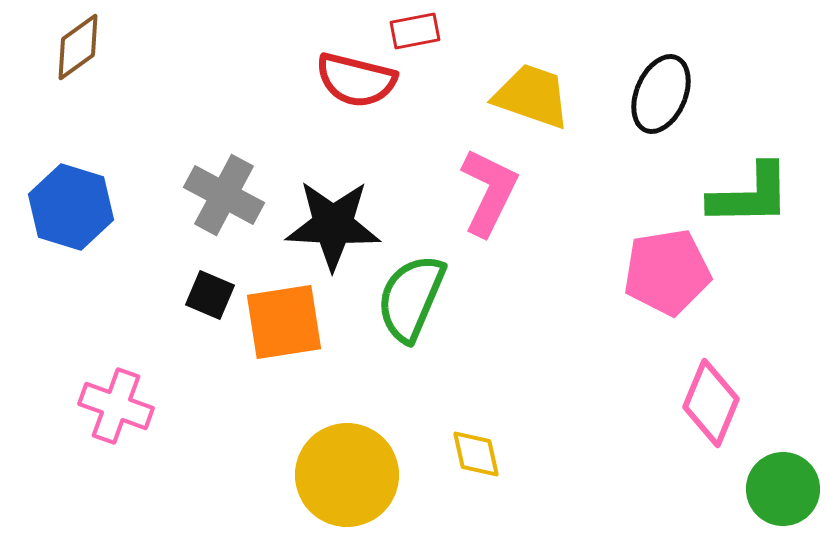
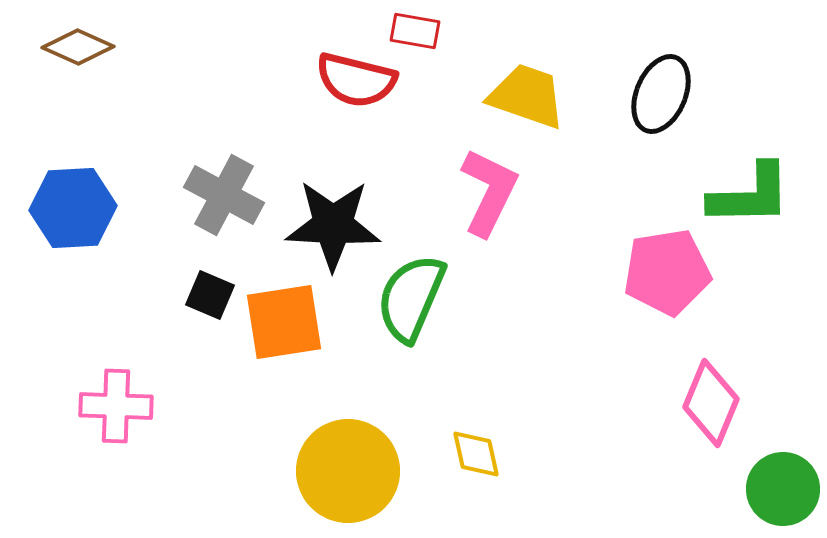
red rectangle: rotated 21 degrees clockwise
brown diamond: rotated 60 degrees clockwise
yellow trapezoid: moved 5 px left
blue hexagon: moved 2 px right, 1 px down; rotated 20 degrees counterclockwise
pink cross: rotated 18 degrees counterclockwise
yellow circle: moved 1 px right, 4 px up
